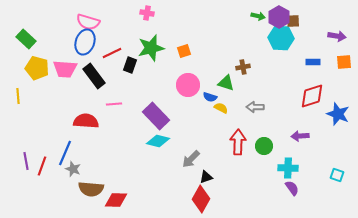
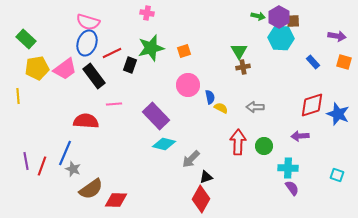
blue ellipse at (85, 42): moved 2 px right, 1 px down
blue rectangle at (313, 62): rotated 48 degrees clockwise
orange square at (344, 62): rotated 21 degrees clockwise
yellow pentagon at (37, 68): rotated 25 degrees counterclockwise
pink trapezoid at (65, 69): rotated 40 degrees counterclockwise
green triangle at (226, 83): moved 13 px right, 32 px up; rotated 42 degrees clockwise
red diamond at (312, 96): moved 9 px down
blue semicircle at (210, 97): rotated 120 degrees counterclockwise
cyan diamond at (158, 141): moved 6 px right, 3 px down
brown semicircle at (91, 189): rotated 40 degrees counterclockwise
